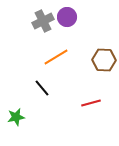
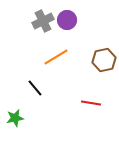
purple circle: moved 3 px down
brown hexagon: rotated 15 degrees counterclockwise
black line: moved 7 px left
red line: rotated 24 degrees clockwise
green star: moved 1 px left, 1 px down
